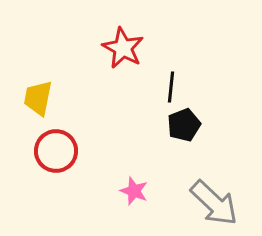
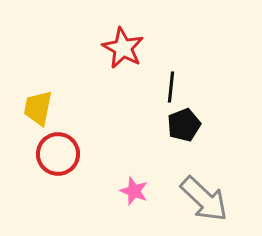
yellow trapezoid: moved 10 px down
red circle: moved 2 px right, 3 px down
gray arrow: moved 10 px left, 4 px up
